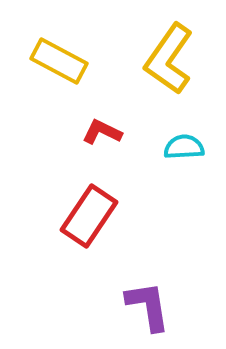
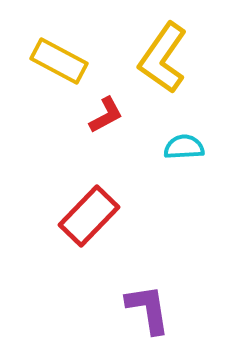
yellow L-shape: moved 6 px left, 1 px up
red L-shape: moved 4 px right, 17 px up; rotated 126 degrees clockwise
red rectangle: rotated 10 degrees clockwise
purple L-shape: moved 3 px down
